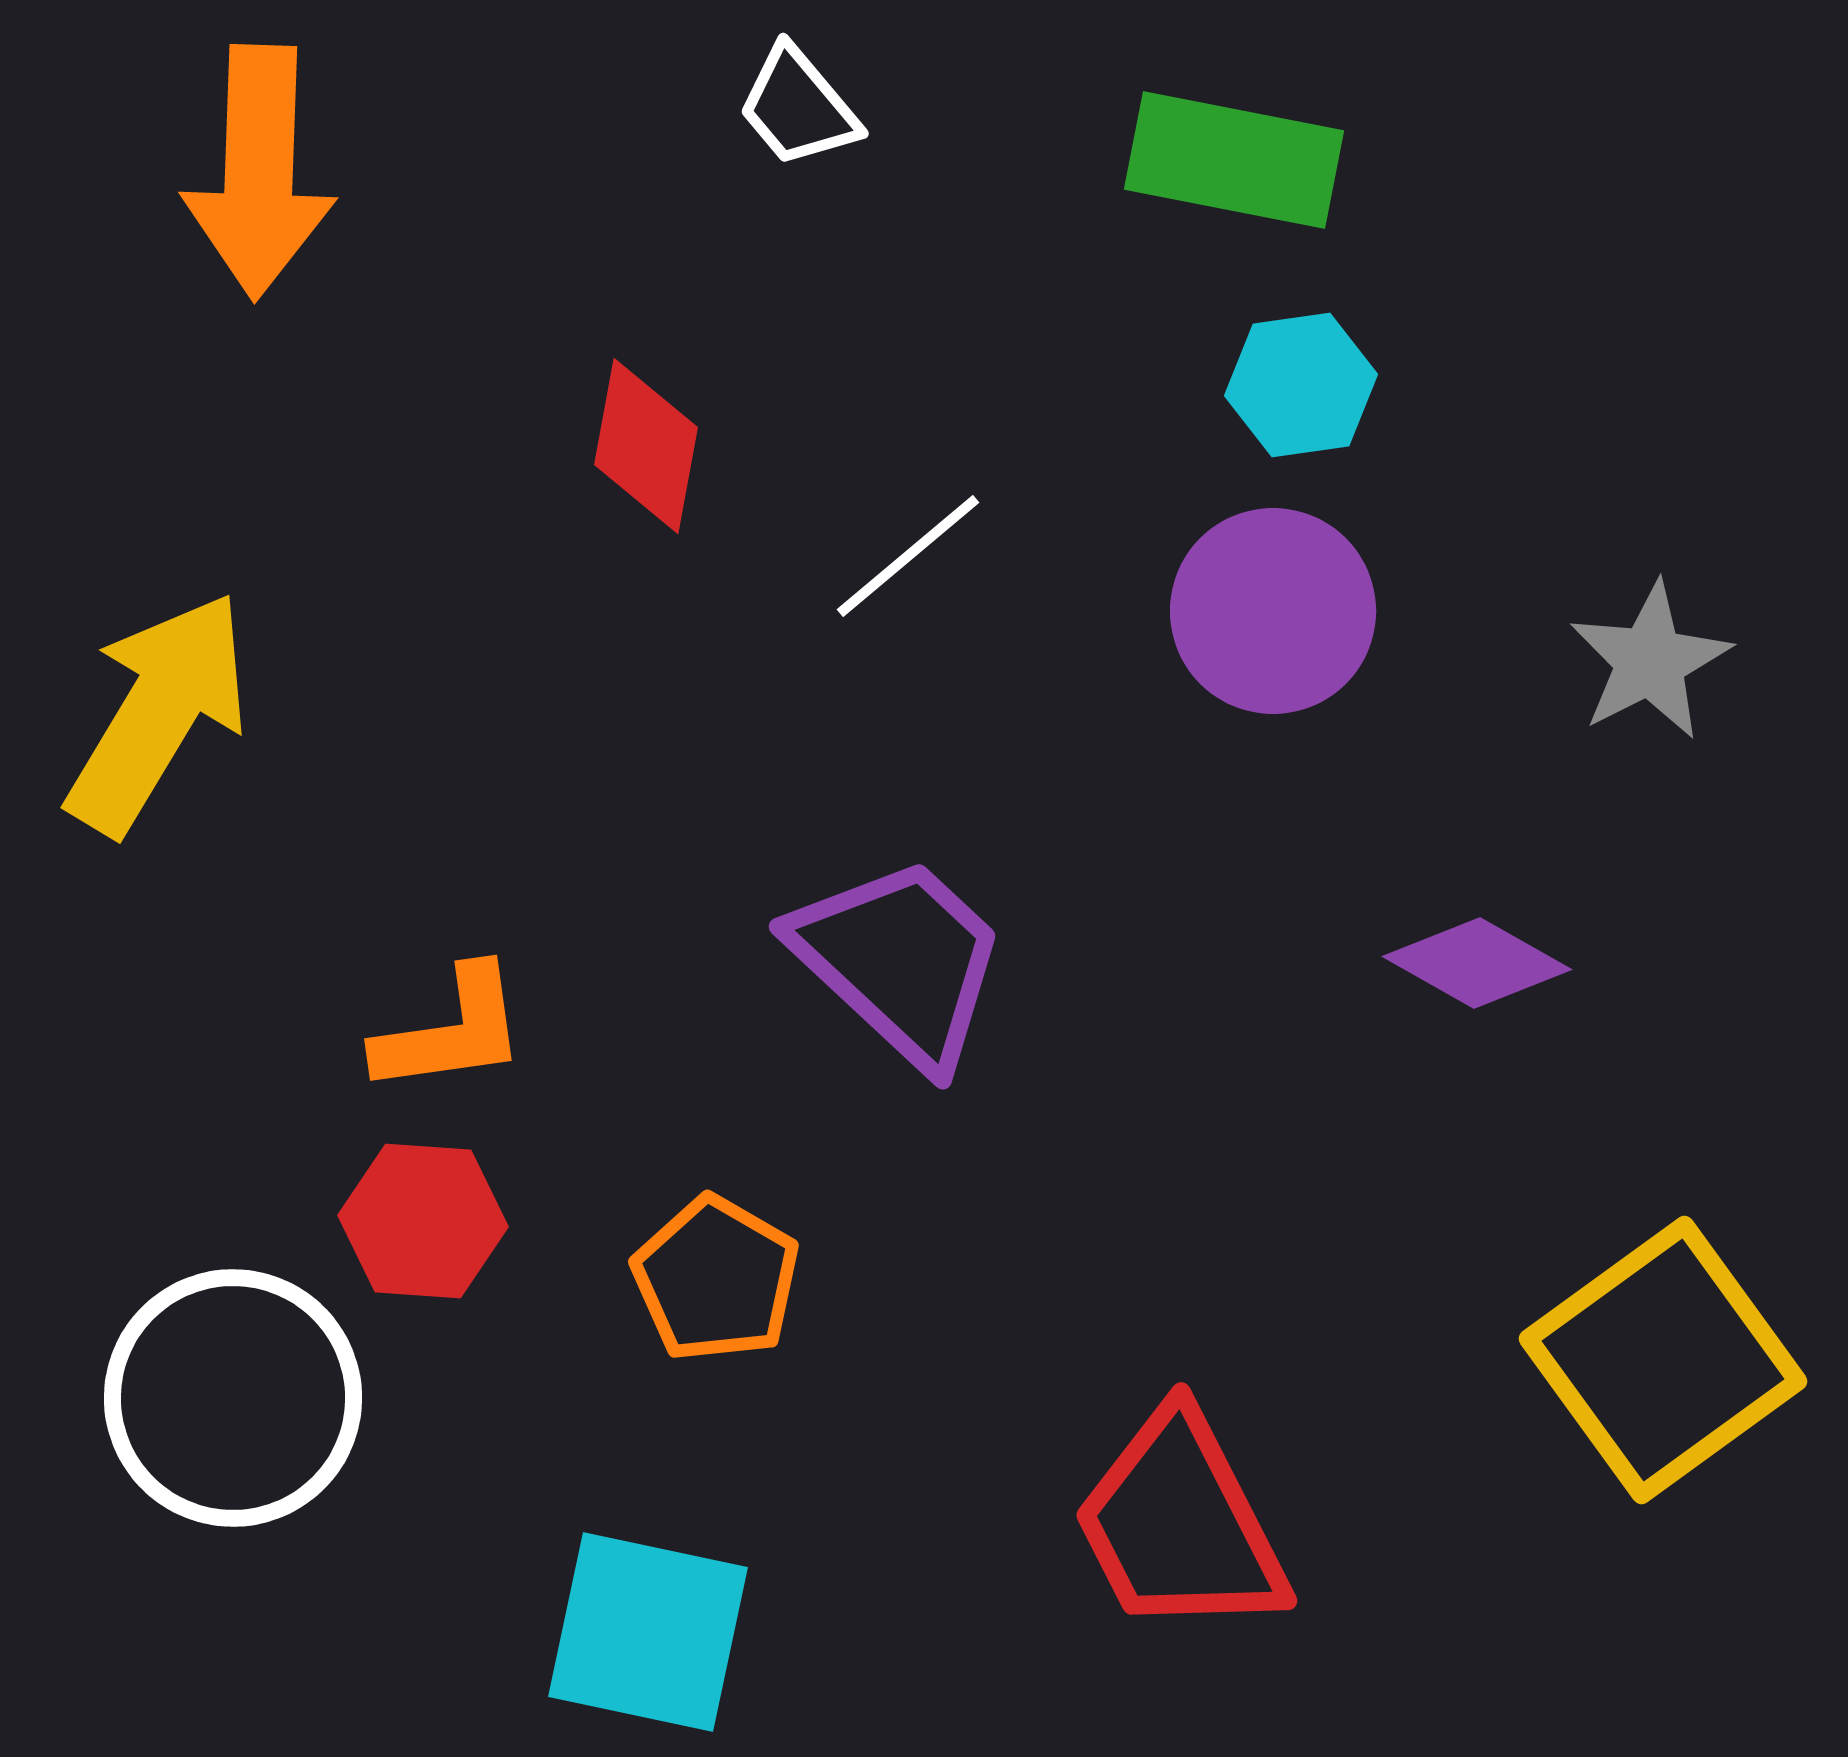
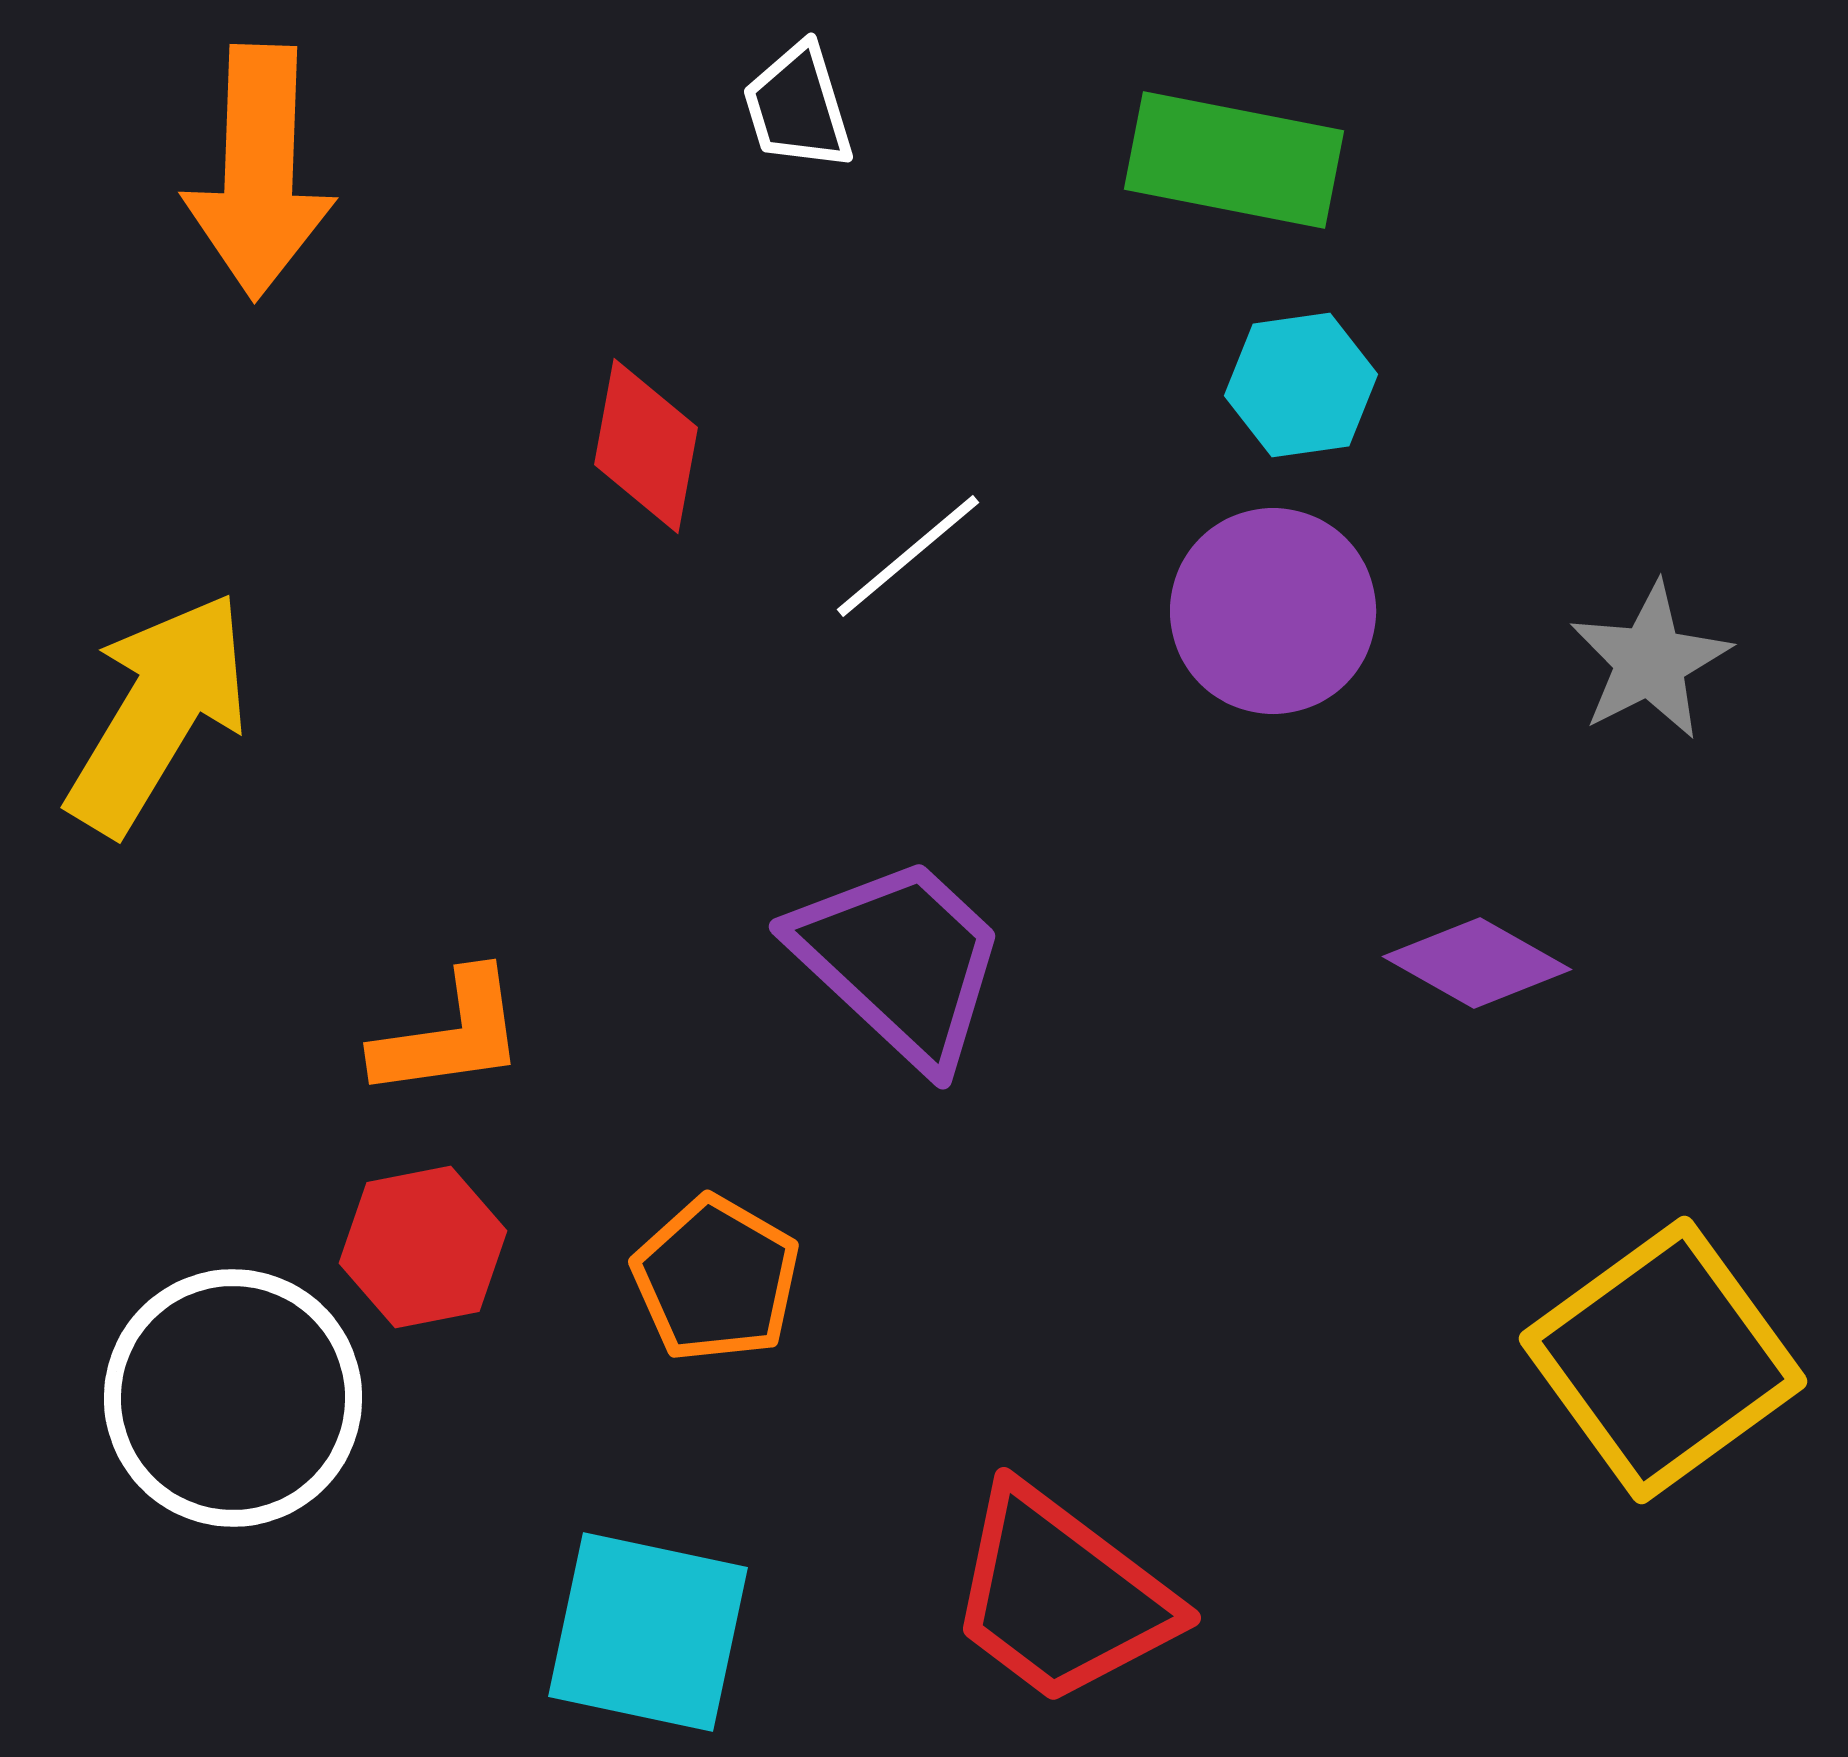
white trapezoid: rotated 23 degrees clockwise
orange L-shape: moved 1 px left, 4 px down
red hexagon: moved 26 px down; rotated 15 degrees counterclockwise
red trapezoid: moved 119 px left, 72 px down; rotated 26 degrees counterclockwise
